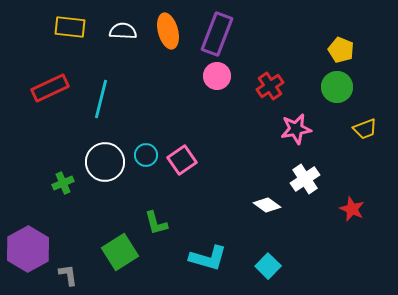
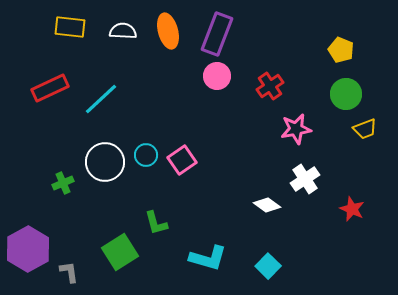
green circle: moved 9 px right, 7 px down
cyan line: rotated 33 degrees clockwise
gray L-shape: moved 1 px right, 3 px up
